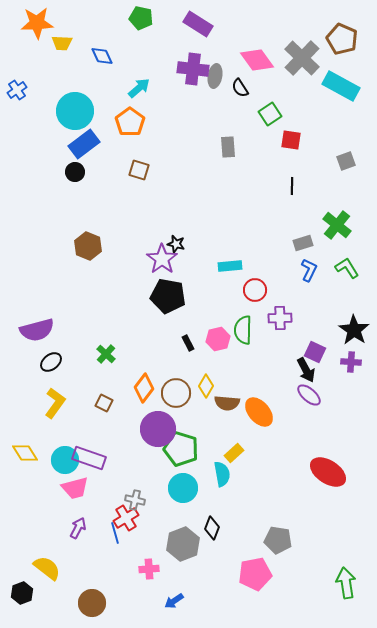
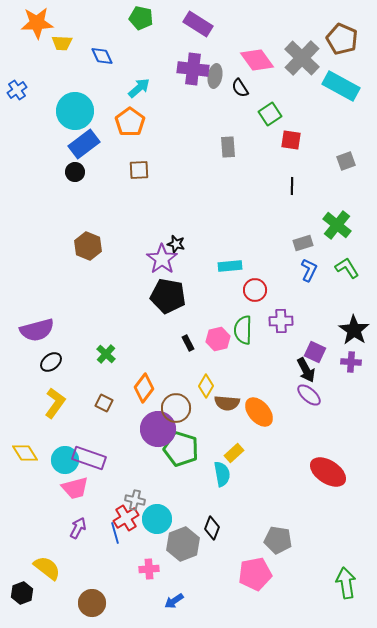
brown square at (139, 170): rotated 20 degrees counterclockwise
purple cross at (280, 318): moved 1 px right, 3 px down
brown circle at (176, 393): moved 15 px down
cyan circle at (183, 488): moved 26 px left, 31 px down
